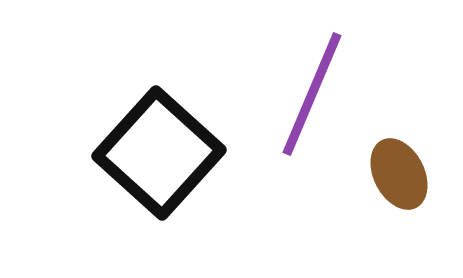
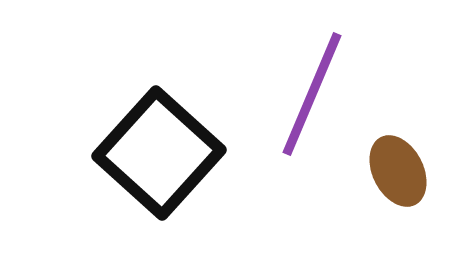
brown ellipse: moved 1 px left, 3 px up
